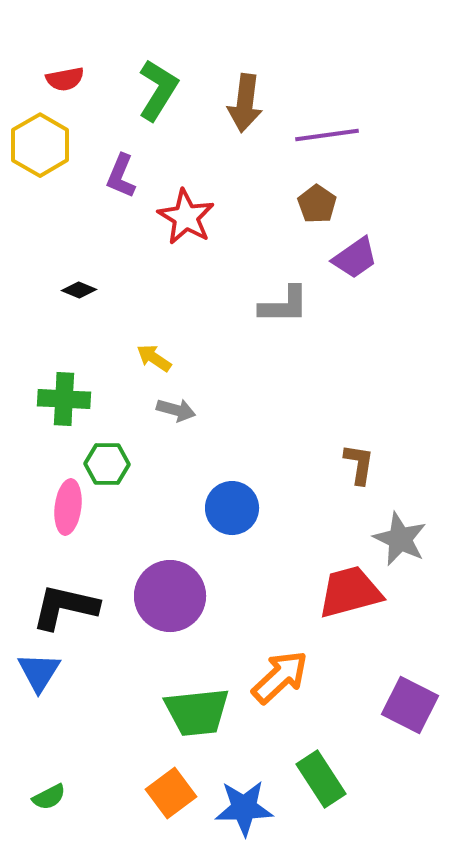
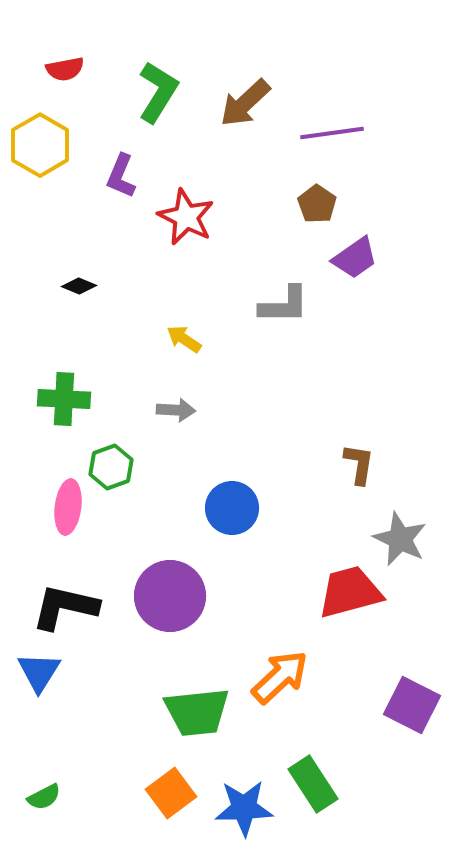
red semicircle: moved 10 px up
green L-shape: moved 2 px down
brown arrow: rotated 40 degrees clockwise
purple line: moved 5 px right, 2 px up
red star: rotated 4 degrees counterclockwise
black diamond: moved 4 px up
yellow arrow: moved 30 px right, 19 px up
gray arrow: rotated 12 degrees counterclockwise
green hexagon: moved 4 px right, 3 px down; rotated 21 degrees counterclockwise
purple square: moved 2 px right
green rectangle: moved 8 px left, 5 px down
green semicircle: moved 5 px left
